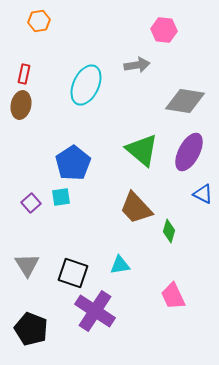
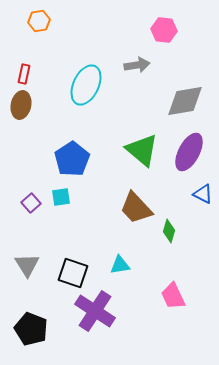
gray diamond: rotated 18 degrees counterclockwise
blue pentagon: moved 1 px left, 4 px up
